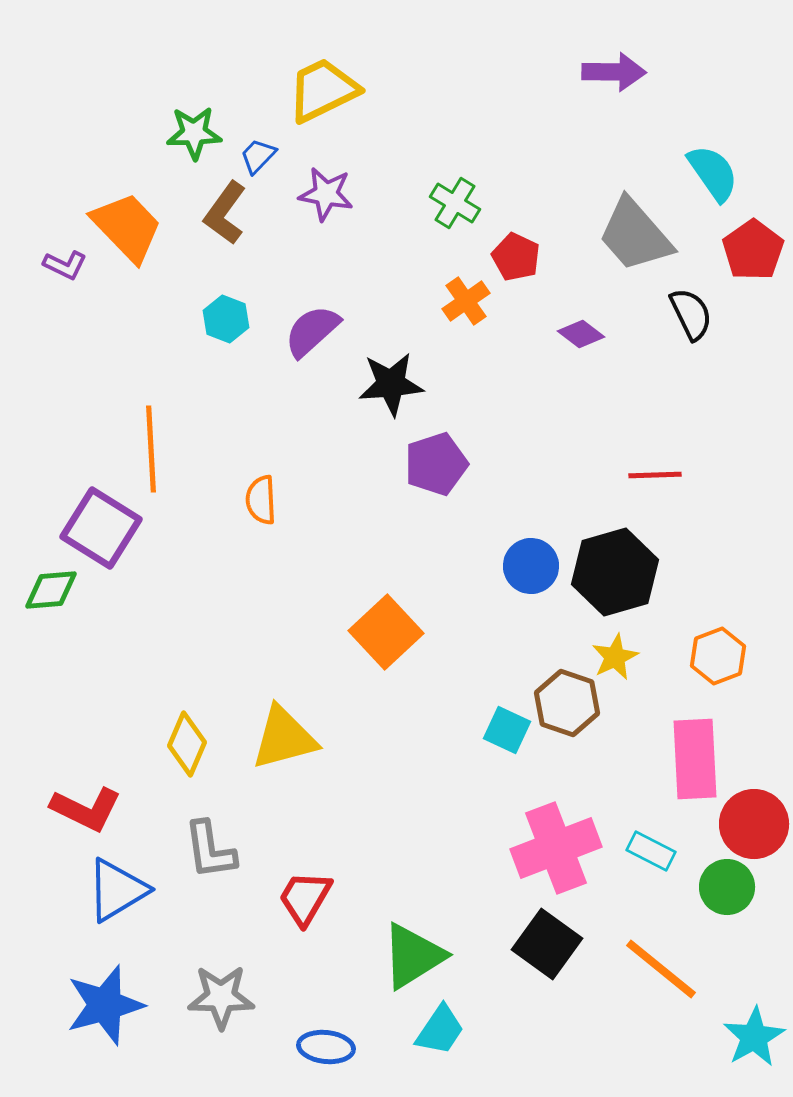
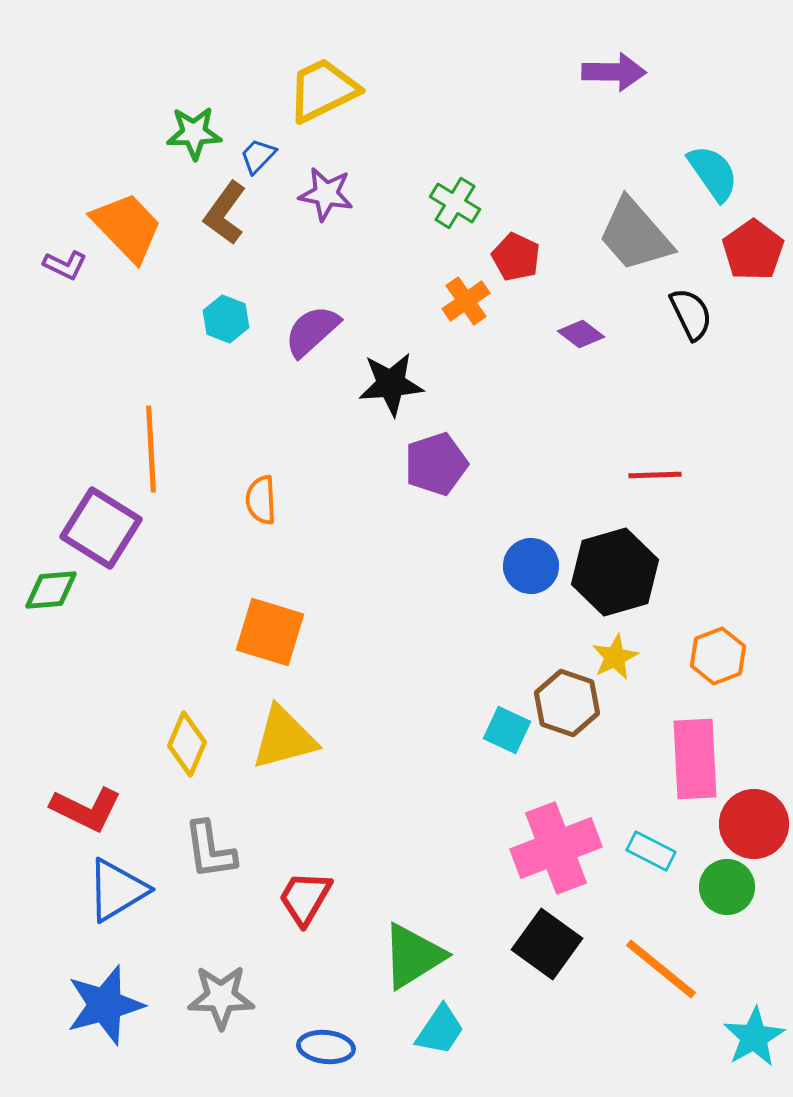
orange square at (386, 632): moved 116 px left; rotated 30 degrees counterclockwise
